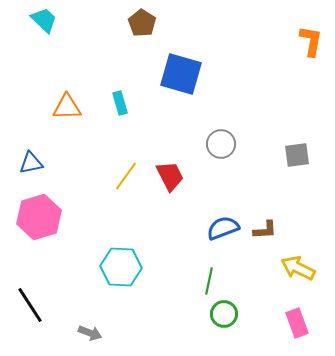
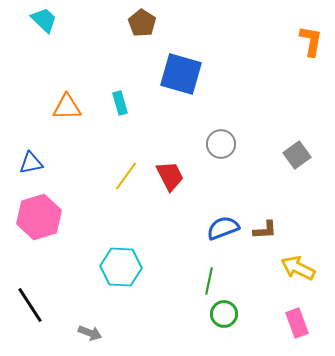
gray square: rotated 28 degrees counterclockwise
